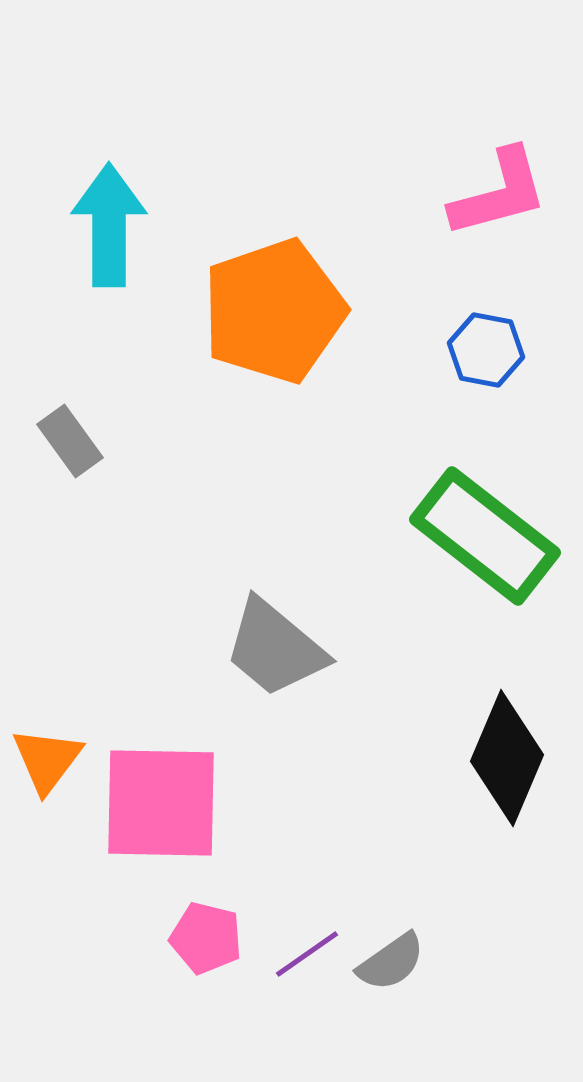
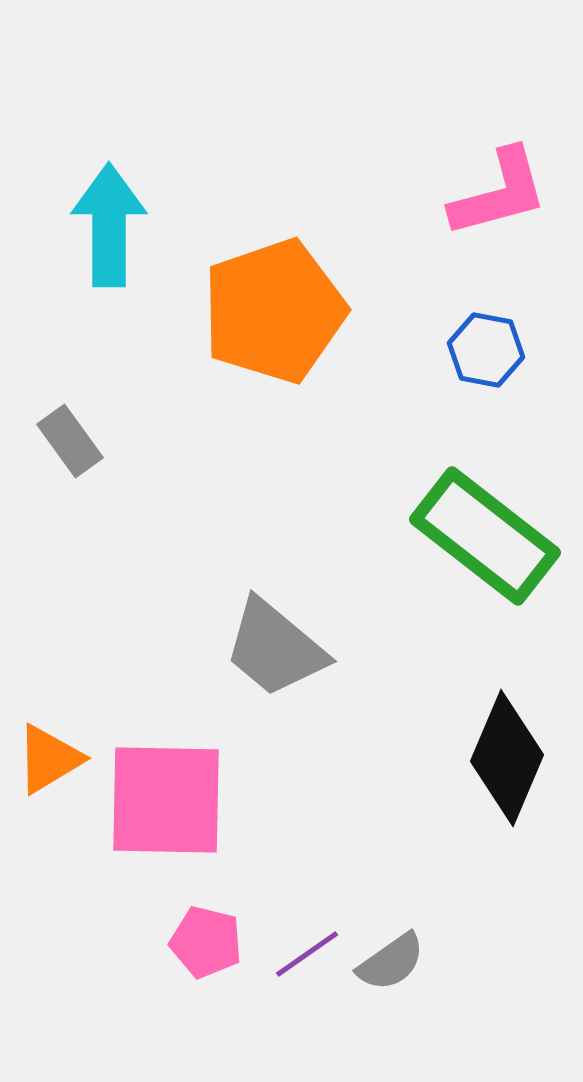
orange triangle: moved 2 px right, 1 px up; rotated 22 degrees clockwise
pink square: moved 5 px right, 3 px up
pink pentagon: moved 4 px down
